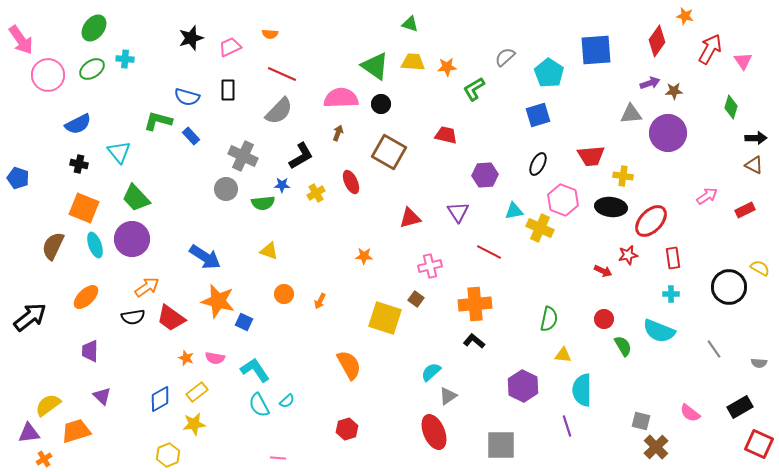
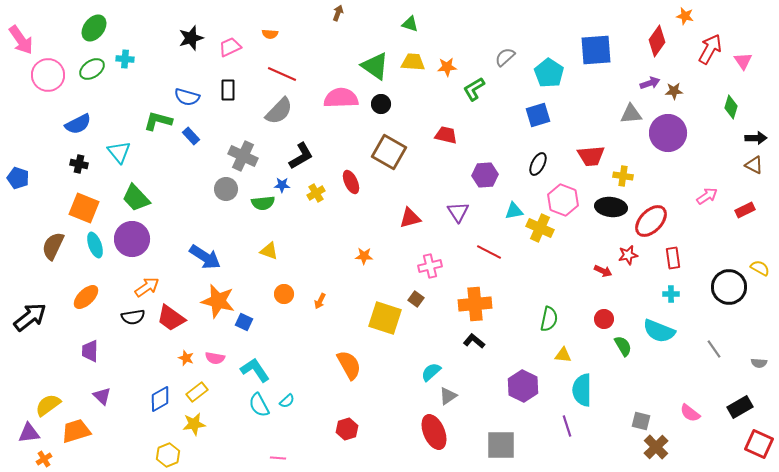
brown arrow at (338, 133): moved 120 px up
